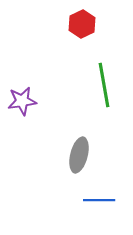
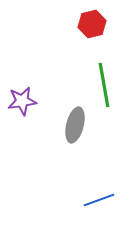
red hexagon: moved 10 px right; rotated 12 degrees clockwise
gray ellipse: moved 4 px left, 30 px up
blue line: rotated 20 degrees counterclockwise
